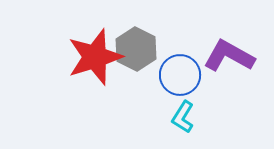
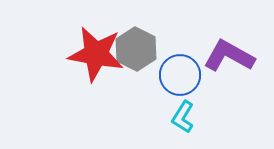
red star: moved 1 px right, 3 px up; rotated 28 degrees clockwise
